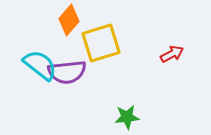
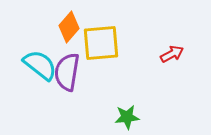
orange diamond: moved 7 px down
yellow square: rotated 12 degrees clockwise
purple semicircle: rotated 105 degrees clockwise
